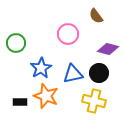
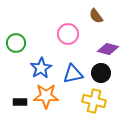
black circle: moved 2 px right
orange star: rotated 20 degrees counterclockwise
